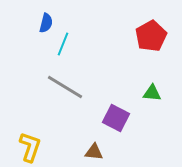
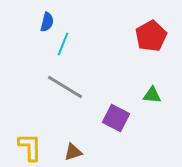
blue semicircle: moved 1 px right, 1 px up
green triangle: moved 2 px down
yellow L-shape: rotated 20 degrees counterclockwise
brown triangle: moved 21 px left; rotated 24 degrees counterclockwise
